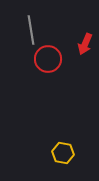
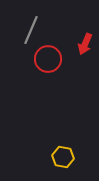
gray line: rotated 32 degrees clockwise
yellow hexagon: moved 4 px down
